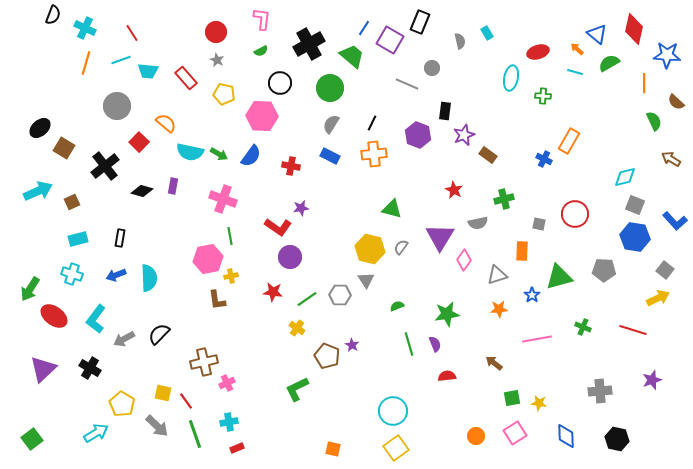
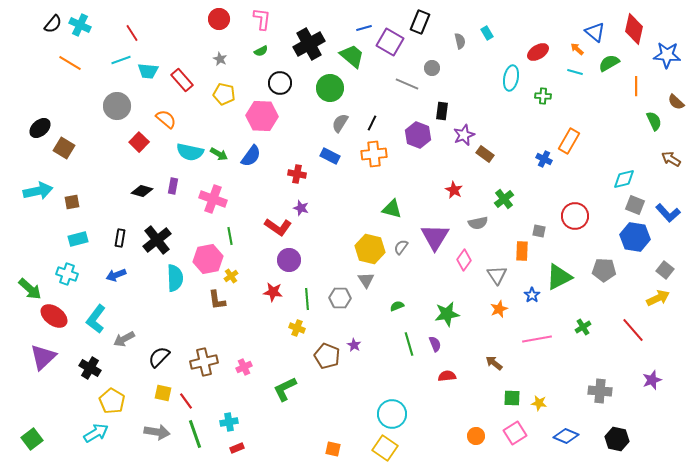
black semicircle at (53, 15): moved 9 px down; rotated 18 degrees clockwise
cyan cross at (85, 28): moved 5 px left, 3 px up
blue line at (364, 28): rotated 42 degrees clockwise
red circle at (216, 32): moved 3 px right, 13 px up
blue triangle at (597, 34): moved 2 px left, 2 px up
purple square at (390, 40): moved 2 px down
red ellipse at (538, 52): rotated 15 degrees counterclockwise
gray star at (217, 60): moved 3 px right, 1 px up
orange line at (86, 63): moved 16 px left; rotated 75 degrees counterclockwise
red rectangle at (186, 78): moved 4 px left, 2 px down
orange line at (644, 83): moved 8 px left, 3 px down
black rectangle at (445, 111): moved 3 px left
orange semicircle at (166, 123): moved 4 px up
gray semicircle at (331, 124): moved 9 px right, 1 px up
brown rectangle at (488, 155): moved 3 px left, 1 px up
black cross at (105, 166): moved 52 px right, 74 px down
red cross at (291, 166): moved 6 px right, 8 px down
cyan diamond at (625, 177): moved 1 px left, 2 px down
cyan arrow at (38, 191): rotated 12 degrees clockwise
pink cross at (223, 199): moved 10 px left
green cross at (504, 199): rotated 24 degrees counterclockwise
brown square at (72, 202): rotated 14 degrees clockwise
purple star at (301, 208): rotated 28 degrees clockwise
red circle at (575, 214): moved 2 px down
blue L-shape at (675, 221): moved 7 px left, 8 px up
gray square at (539, 224): moved 7 px down
purple triangle at (440, 237): moved 5 px left
purple circle at (290, 257): moved 1 px left, 3 px down
cyan cross at (72, 274): moved 5 px left
gray triangle at (497, 275): rotated 45 degrees counterclockwise
yellow cross at (231, 276): rotated 24 degrees counterclockwise
green triangle at (559, 277): rotated 12 degrees counterclockwise
cyan semicircle at (149, 278): moved 26 px right
green arrow at (30, 289): rotated 80 degrees counterclockwise
gray hexagon at (340, 295): moved 3 px down
green line at (307, 299): rotated 60 degrees counterclockwise
orange star at (499, 309): rotated 18 degrees counterclockwise
green cross at (583, 327): rotated 35 degrees clockwise
yellow cross at (297, 328): rotated 14 degrees counterclockwise
red line at (633, 330): rotated 32 degrees clockwise
black semicircle at (159, 334): moved 23 px down
purple star at (352, 345): moved 2 px right
purple triangle at (43, 369): moved 12 px up
pink cross at (227, 383): moved 17 px right, 16 px up
green L-shape at (297, 389): moved 12 px left
gray cross at (600, 391): rotated 10 degrees clockwise
green square at (512, 398): rotated 12 degrees clockwise
yellow pentagon at (122, 404): moved 10 px left, 3 px up
cyan circle at (393, 411): moved 1 px left, 3 px down
gray arrow at (157, 426): moved 6 px down; rotated 35 degrees counterclockwise
blue diamond at (566, 436): rotated 65 degrees counterclockwise
yellow square at (396, 448): moved 11 px left; rotated 20 degrees counterclockwise
